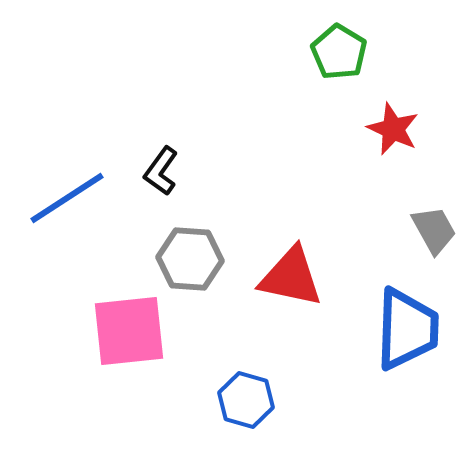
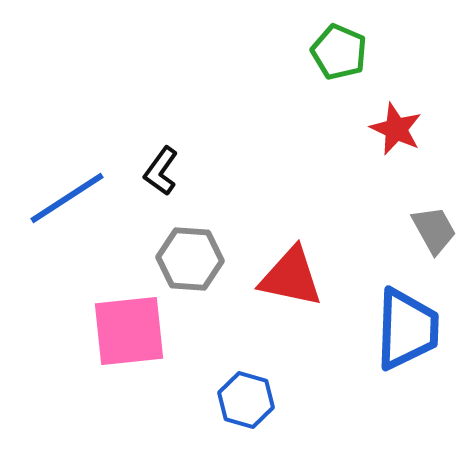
green pentagon: rotated 8 degrees counterclockwise
red star: moved 3 px right
